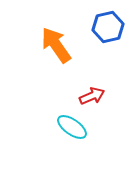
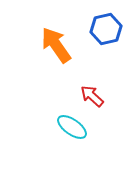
blue hexagon: moved 2 px left, 2 px down
red arrow: rotated 115 degrees counterclockwise
